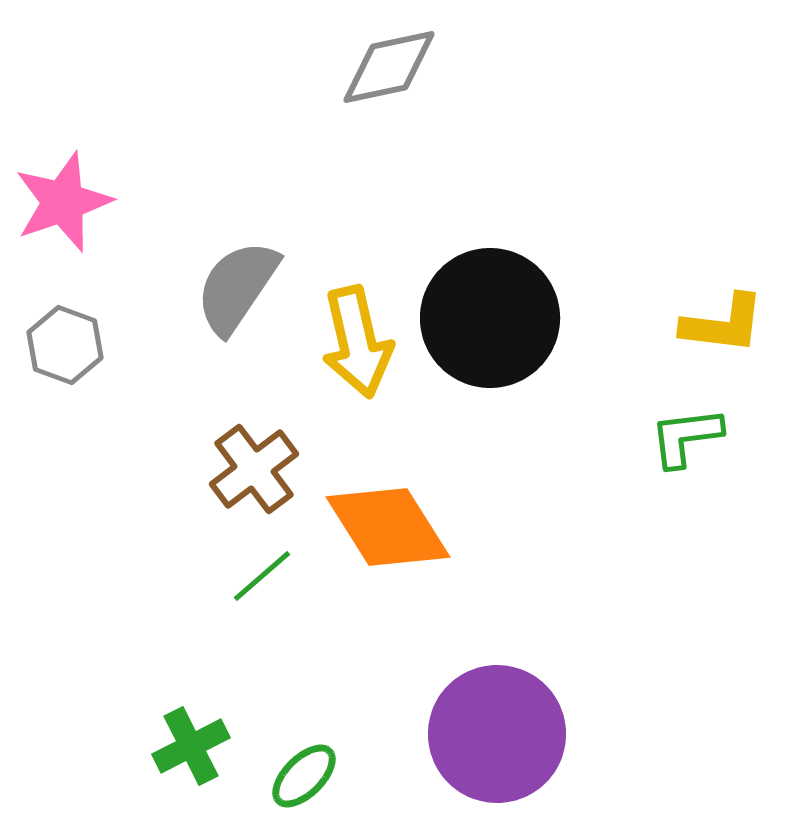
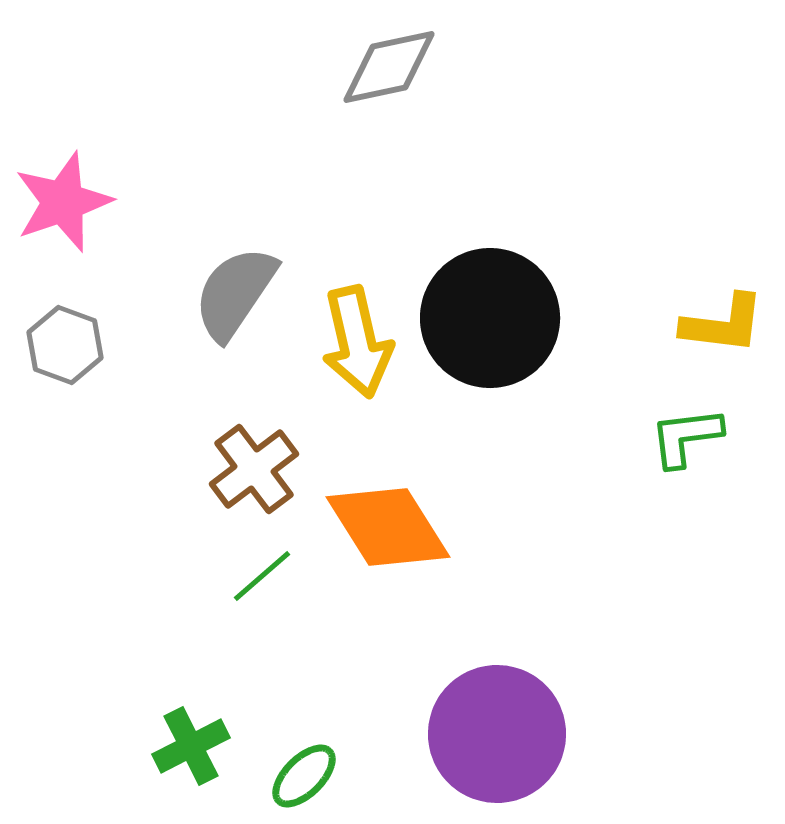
gray semicircle: moved 2 px left, 6 px down
